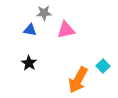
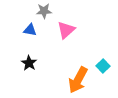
gray star: moved 2 px up
pink triangle: rotated 30 degrees counterclockwise
